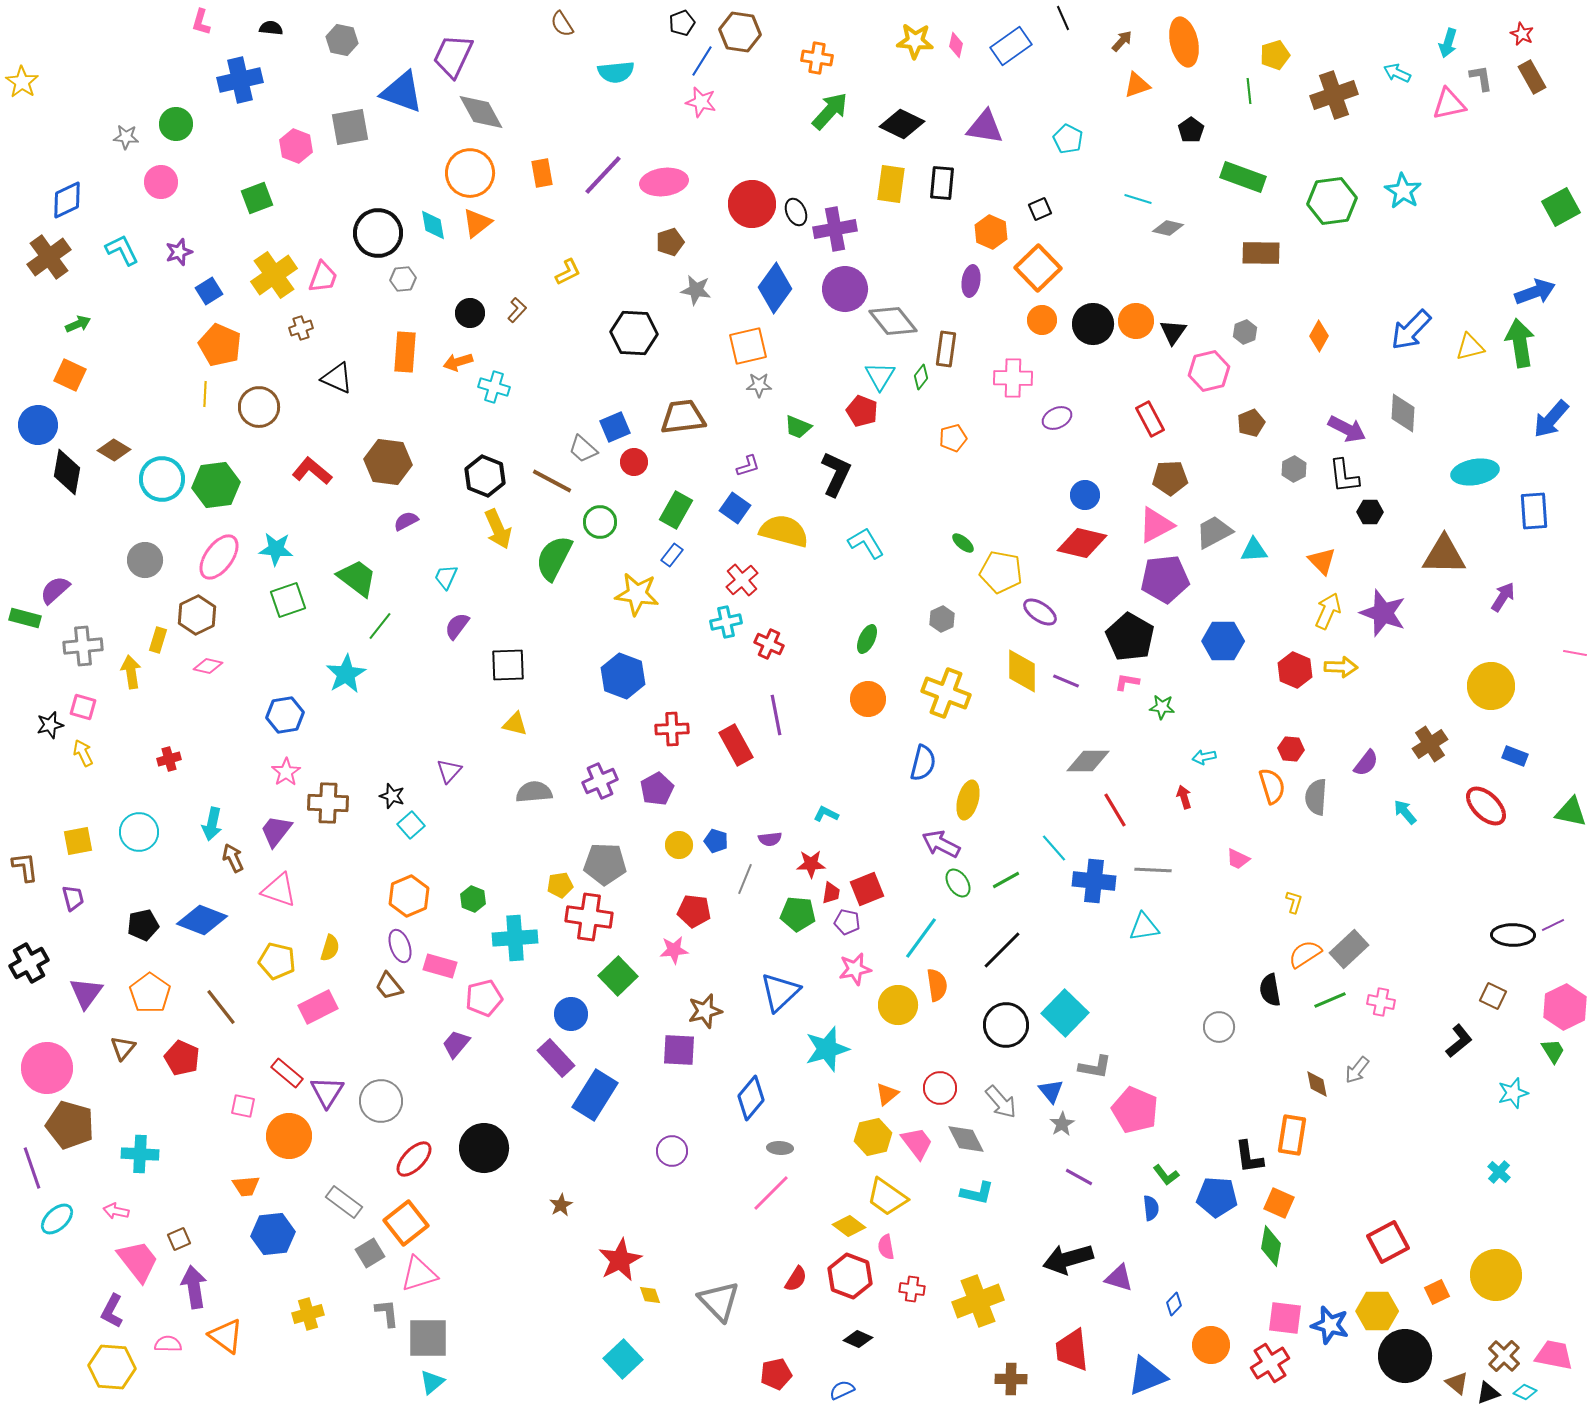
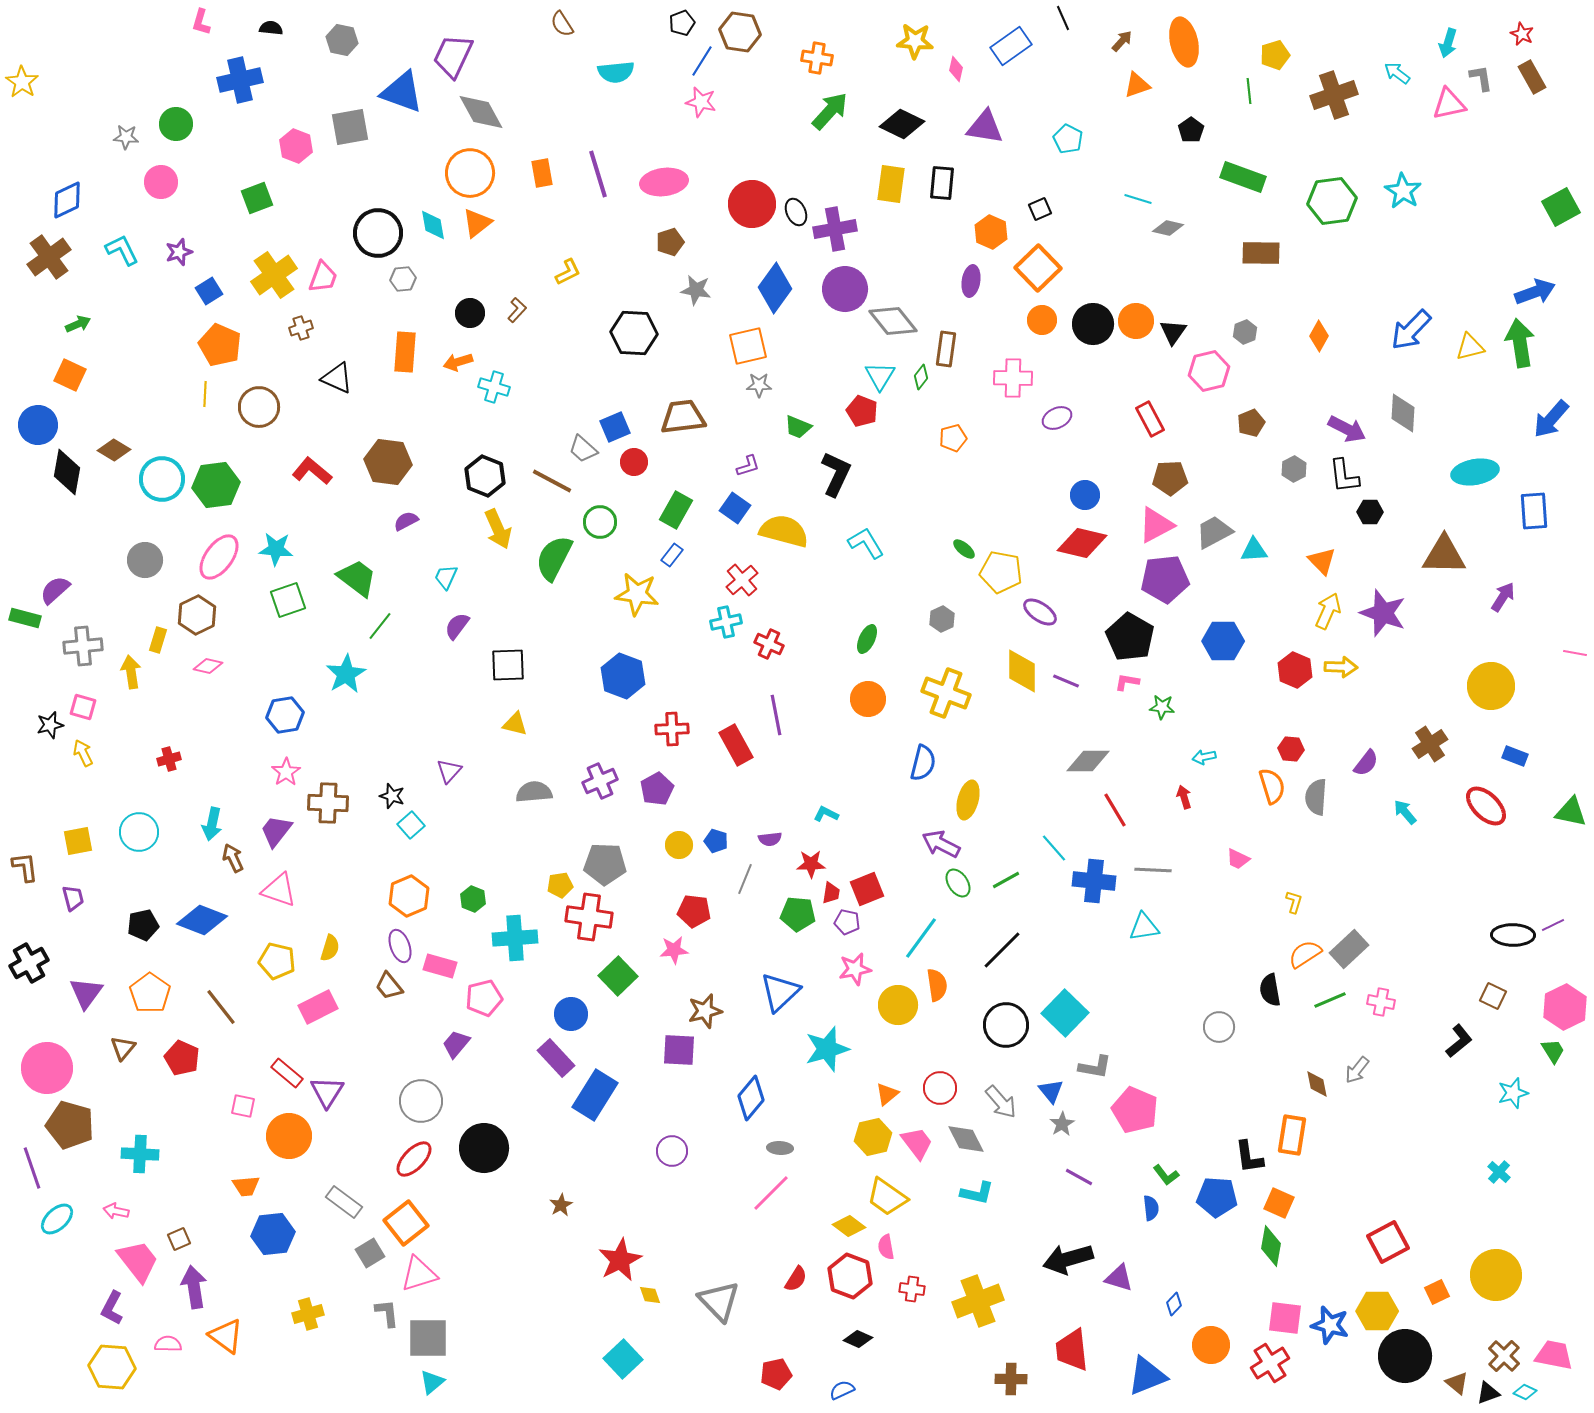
pink diamond at (956, 45): moved 24 px down
cyan arrow at (1397, 73): rotated 12 degrees clockwise
purple line at (603, 175): moved 5 px left, 1 px up; rotated 60 degrees counterclockwise
green ellipse at (963, 543): moved 1 px right, 6 px down
gray circle at (381, 1101): moved 40 px right
purple L-shape at (112, 1311): moved 3 px up
